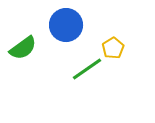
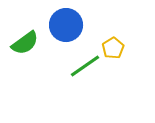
green semicircle: moved 2 px right, 5 px up
green line: moved 2 px left, 3 px up
